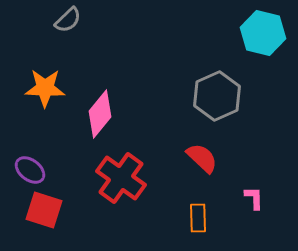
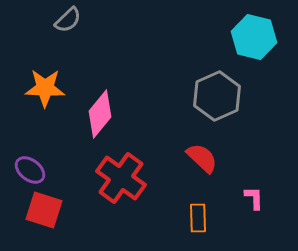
cyan hexagon: moved 9 px left, 4 px down
